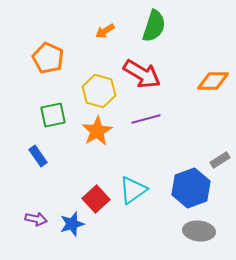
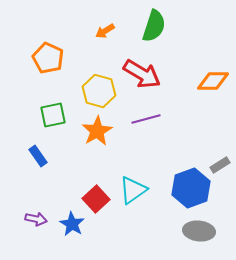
gray rectangle: moved 5 px down
blue star: rotated 25 degrees counterclockwise
